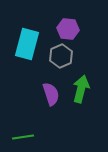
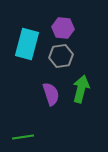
purple hexagon: moved 5 px left, 1 px up
gray hexagon: rotated 15 degrees clockwise
